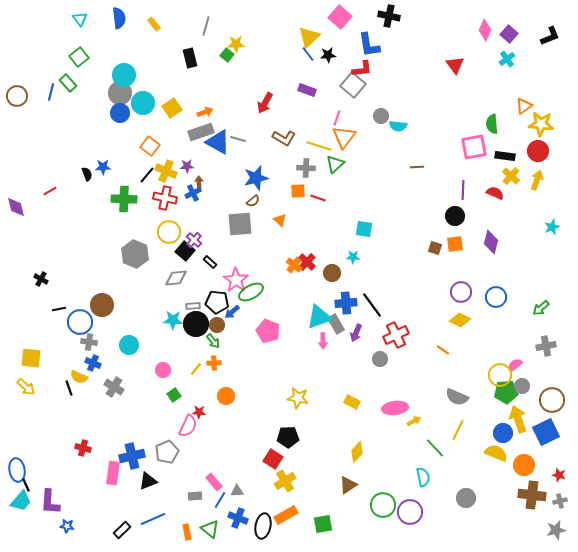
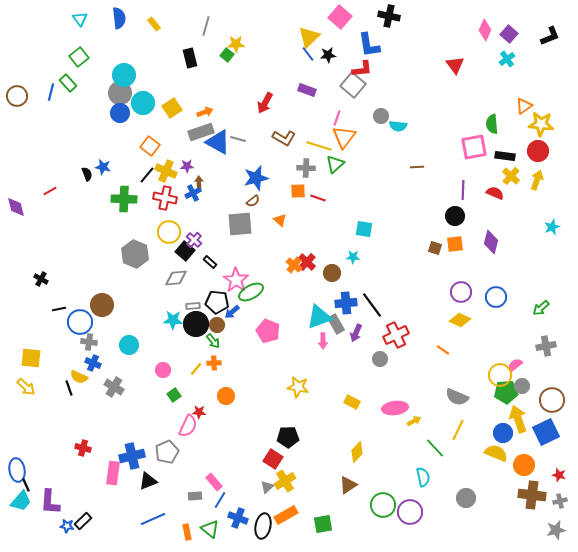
blue star at (103, 167): rotated 14 degrees clockwise
yellow star at (298, 398): moved 11 px up
gray triangle at (237, 491): moved 30 px right, 4 px up; rotated 40 degrees counterclockwise
black rectangle at (122, 530): moved 39 px left, 9 px up
